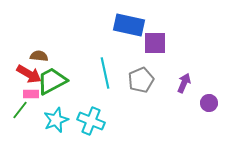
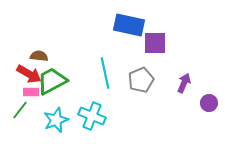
pink rectangle: moved 2 px up
cyan cross: moved 1 px right, 5 px up
